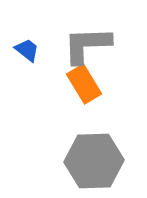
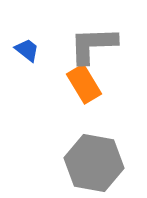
gray L-shape: moved 6 px right
gray hexagon: moved 2 px down; rotated 12 degrees clockwise
